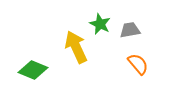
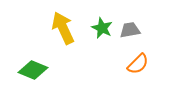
green star: moved 2 px right, 4 px down
yellow arrow: moved 13 px left, 19 px up
orange semicircle: rotated 85 degrees clockwise
